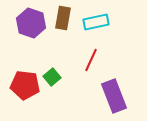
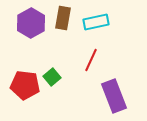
purple hexagon: rotated 12 degrees clockwise
